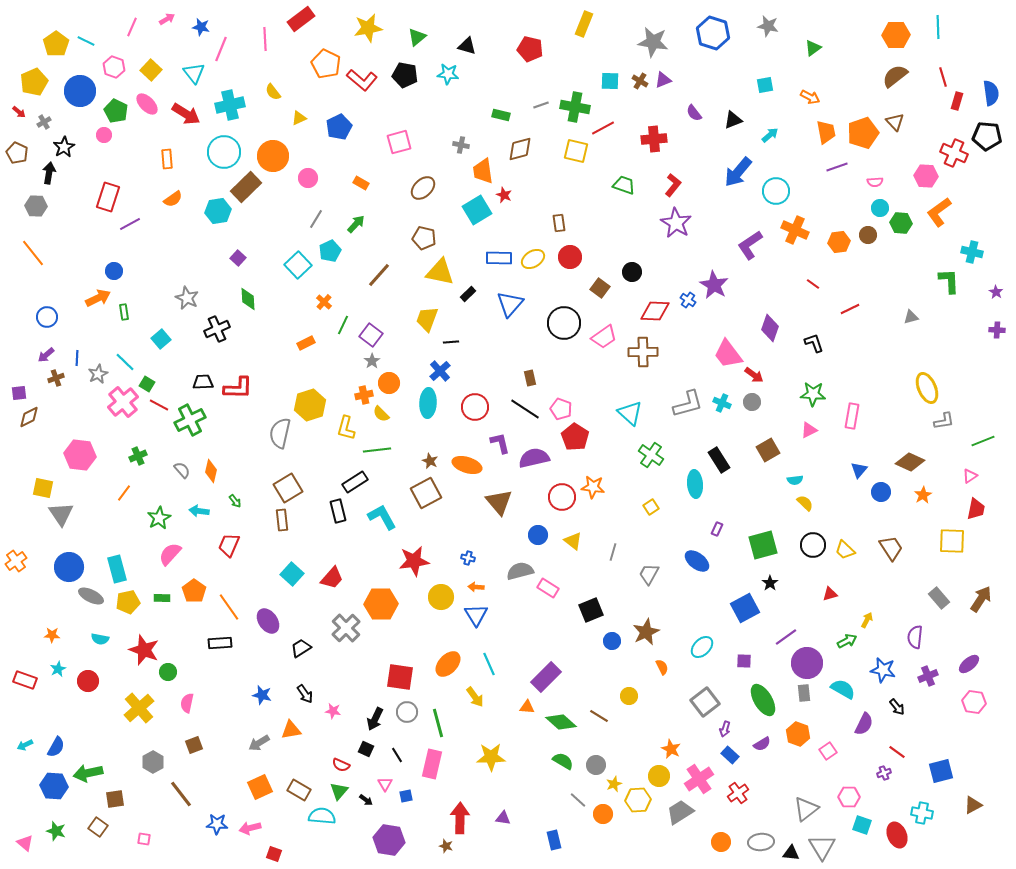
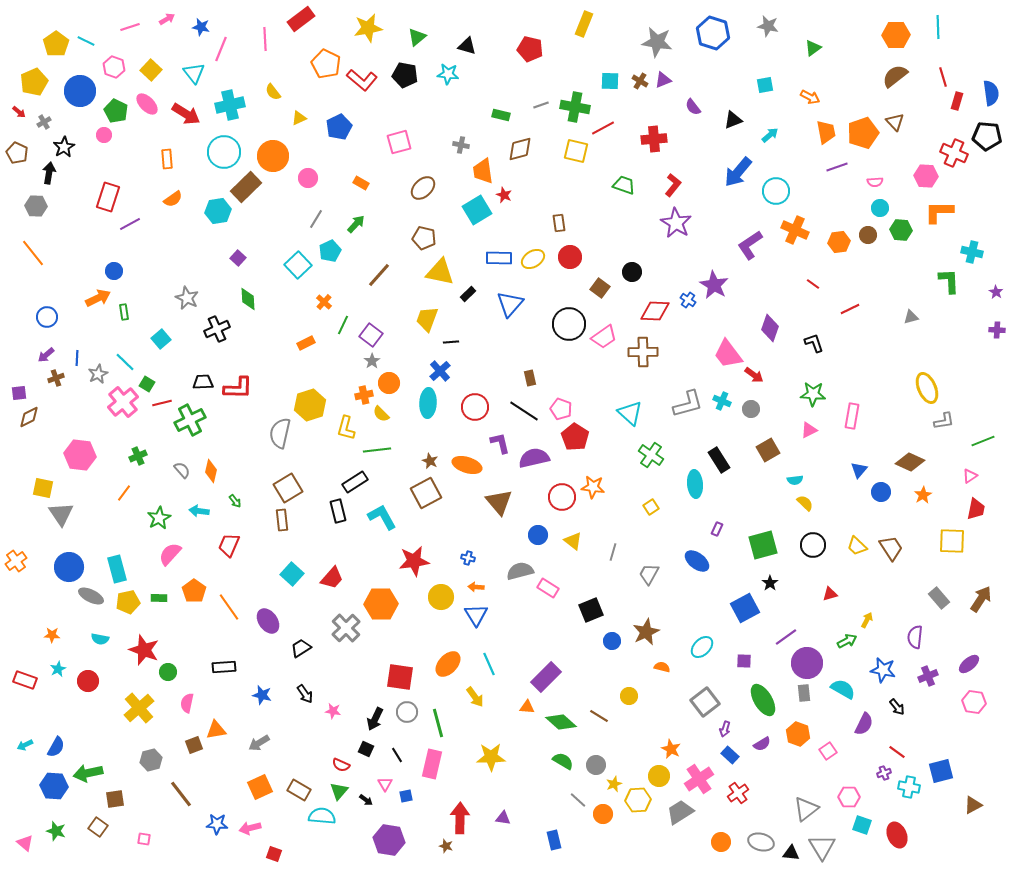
pink line at (132, 27): moved 2 px left; rotated 48 degrees clockwise
gray star at (653, 42): moved 4 px right
purple semicircle at (694, 113): moved 1 px left, 6 px up
orange L-shape at (939, 212): rotated 36 degrees clockwise
green hexagon at (901, 223): moved 7 px down
black circle at (564, 323): moved 5 px right, 1 px down
gray circle at (752, 402): moved 1 px left, 7 px down
cyan cross at (722, 403): moved 2 px up
red line at (159, 405): moved 3 px right, 2 px up; rotated 42 degrees counterclockwise
black line at (525, 409): moved 1 px left, 2 px down
yellow trapezoid at (845, 550): moved 12 px right, 4 px up
green rectangle at (162, 598): moved 3 px left
black rectangle at (220, 643): moved 4 px right, 24 px down
orange semicircle at (662, 667): rotated 49 degrees counterclockwise
orange triangle at (291, 730): moved 75 px left
gray hexagon at (153, 762): moved 2 px left, 2 px up; rotated 15 degrees clockwise
cyan cross at (922, 813): moved 13 px left, 26 px up
gray ellipse at (761, 842): rotated 20 degrees clockwise
